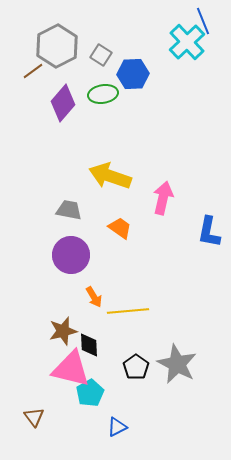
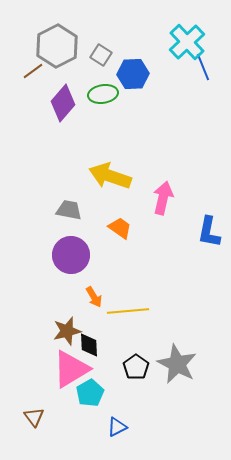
blue line: moved 46 px down
brown star: moved 4 px right
pink triangle: rotated 45 degrees counterclockwise
